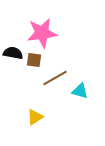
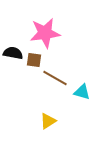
pink star: moved 3 px right
brown line: rotated 60 degrees clockwise
cyan triangle: moved 2 px right, 1 px down
yellow triangle: moved 13 px right, 4 px down
